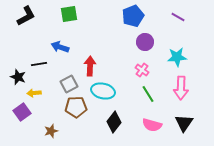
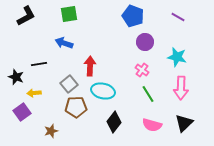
blue pentagon: rotated 30 degrees counterclockwise
blue arrow: moved 4 px right, 4 px up
cyan star: rotated 18 degrees clockwise
black star: moved 2 px left
gray square: rotated 12 degrees counterclockwise
black triangle: rotated 12 degrees clockwise
